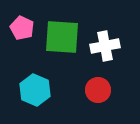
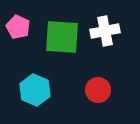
pink pentagon: moved 4 px left, 1 px up
white cross: moved 15 px up
